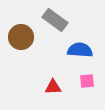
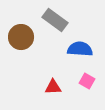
blue semicircle: moved 1 px up
pink square: rotated 35 degrees clockwise
